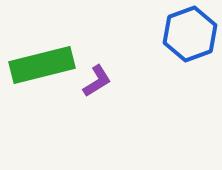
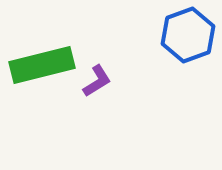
blue hexagon: moved 2 px left, 1 px down
